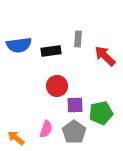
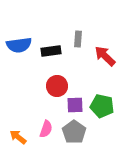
green pentagon: moved 1 px right, 7 px up; rotated 25 degrees clockwise
orange arrow: moved 2 px right, 1 px up
